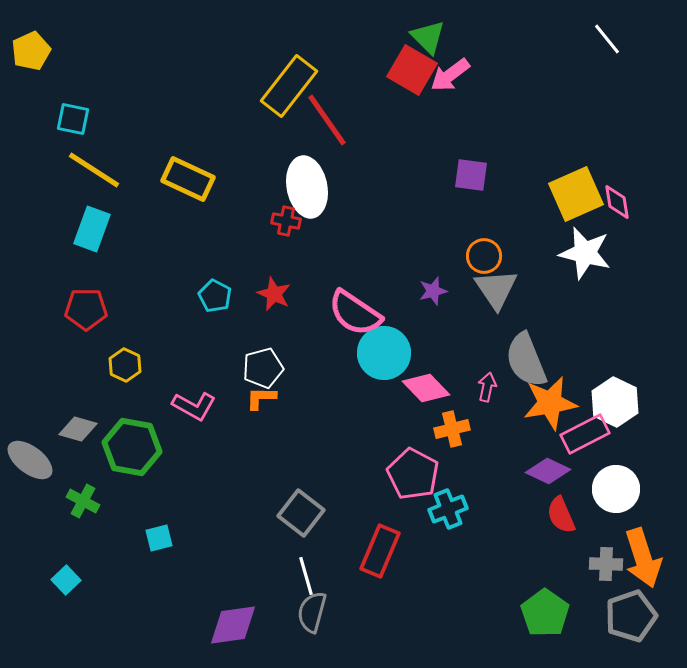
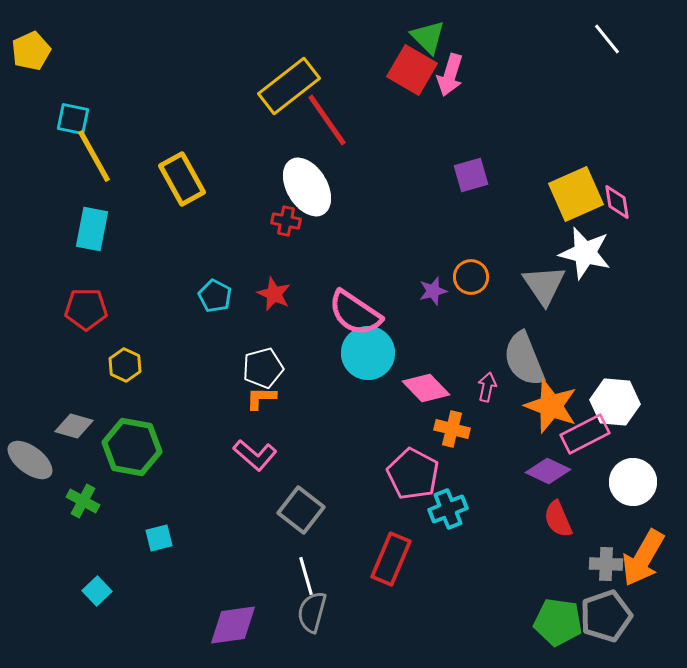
pink arrow at (450, 75): rotated 36 degrees counterclockwise
yellow rectangle at (289, 86): rotated 14 degrees clockwise
yellow line at (94, 170): moved 14 px up; rotated 28 degrees clockwise
purple square at (471, 175): rotated 24 degrees counterclockwise
yellow rectangle at (188, 179): moved 6 px left; rotated 36 degrees clockwise
white ellipse at (307, 187): rotated 20 degrees counterclockwise
cyan rectangle at (92, 229): rotated 9 degrees counterclockwise
orange circle at (484, 256): moved 13 px left, 21 px down
gray triangle at (496, 289): moved 48 px right, 4 px up
cyan circle at (384, 353): moved 16 px left
gray semicircle at (526, 360): moved 2 px left, 1 px up
white hexagon at (615, 402): rotated 21 degrees counterclockwise
orange star at (550, 403): moved 1 px right, 3 px down; rotated 30 degrees clockwise
pink L-shape at (194, 406): moved 61 px right, 49 px down; rotated 12 degrees clockwise
gray diamond at (78, 429): moved 4 px left, 3 px up
orange cross at (452, 429): rotated 28 degrees clockwise
white circle at (616, 489): moved 17 px right, 7 px up
gray square at (301, 513): moved 3 px up
red semicircle at (561, 515): moved 3 px left, 4 px down
red rectangle at (380, 551): moved 11 px right, 8 px down
orange arrow at (643, 558): rotated 48 degrees clockwise
cyan square at (66, 580): moved 31 px right, 11 px down
green pentagon at (545, 613): moved 13 px right, 9 px down; rotated 27 degrees counterclockwise
gray pentagon at (631, 616): moved 25 px left
